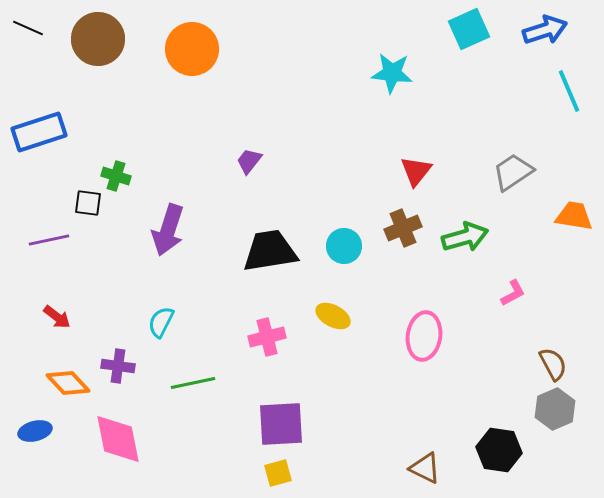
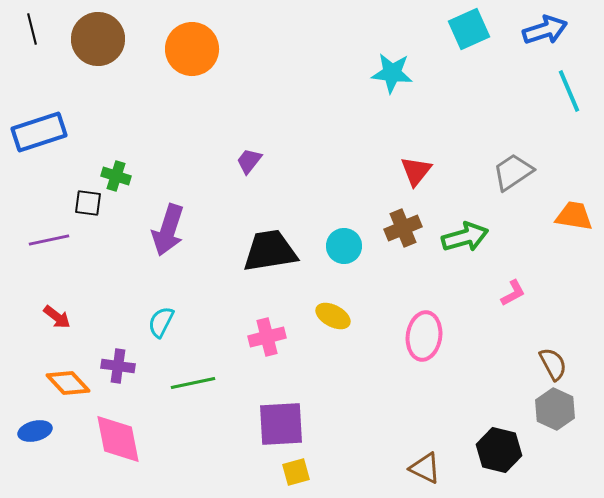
black line: moved 4 px right, 1 px down; rotated 52 degrees clockwise
gray hexagon: rotated 12 degrees counterclockwise
black hexagon: rotated 6 degrees clockwise
yellow square: moved 18 px right, 1 px up
